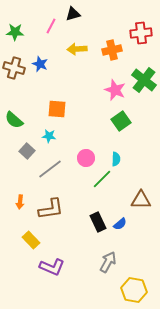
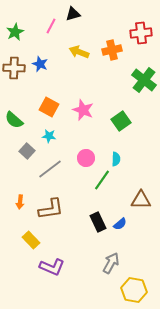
green star: rotated 30 degrees counterclockwise
yellow arrow: moved 2 px right, 3 px down; rotated 24 degrees clockwise
brown cross: rotated 15 degrees counterclockwise
pink star: moved 32 px left, 20 px down
orange square: moved 8 px left, 2 px up; rotated 24 degrees clockwise
green line: moved 1 px down; rotated 10 degrees counterclockwise
gray arrow: moved 3 px right, 1 px down
